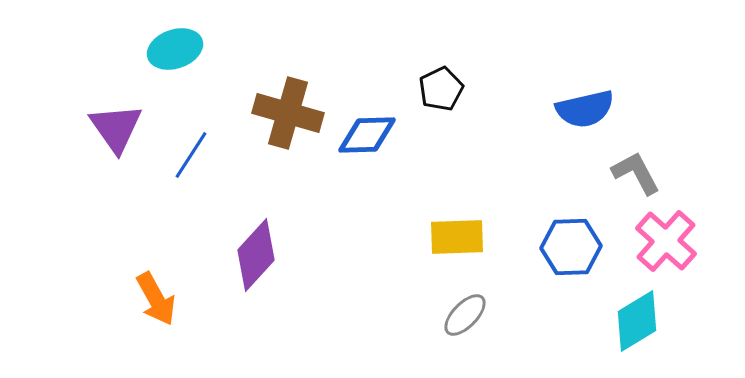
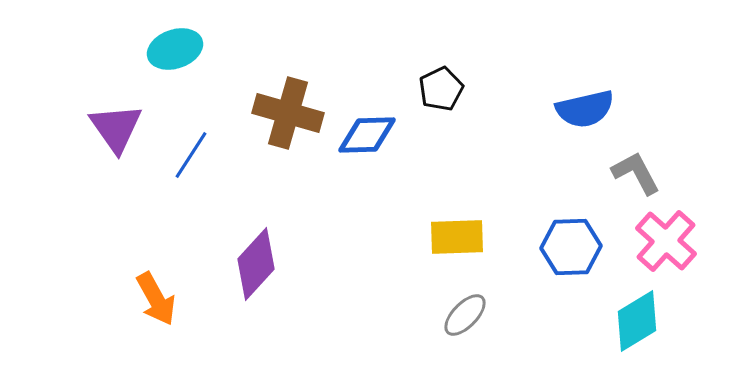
purple diamond: moved 9 px down
